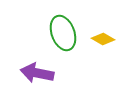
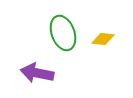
yellow diamond: rotated 25 degrees counterclockwise
